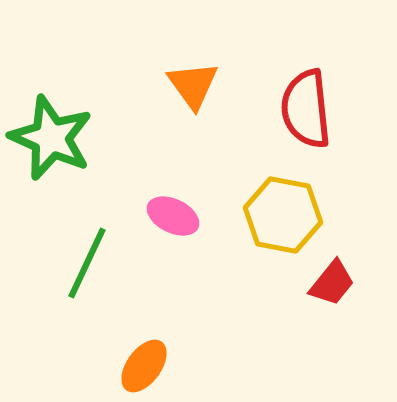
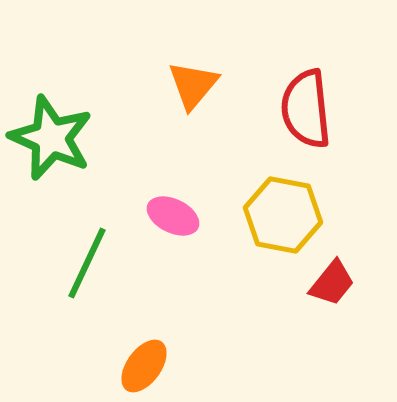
orange triangle: rotated 16 degrees clockwise
